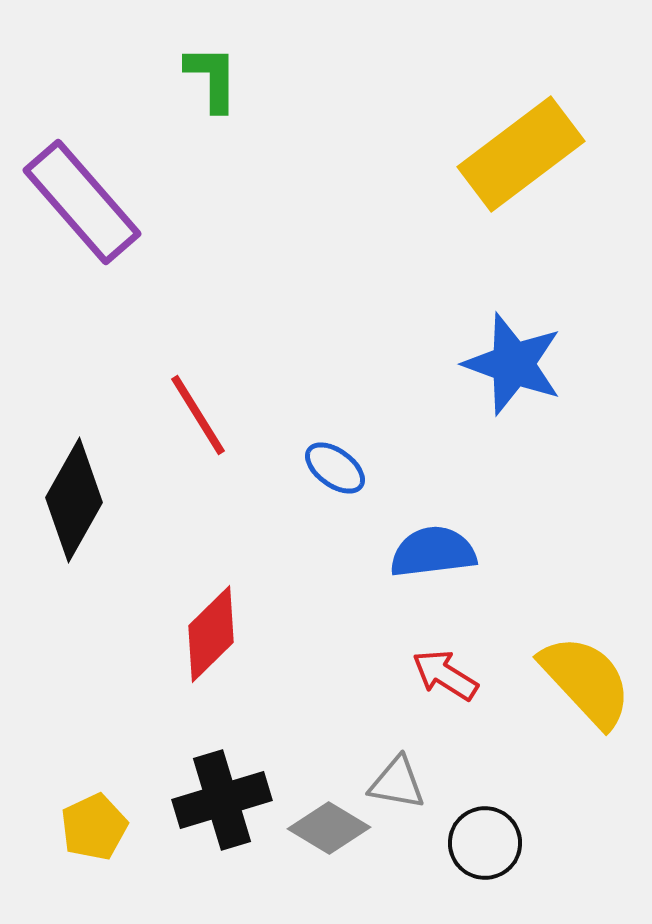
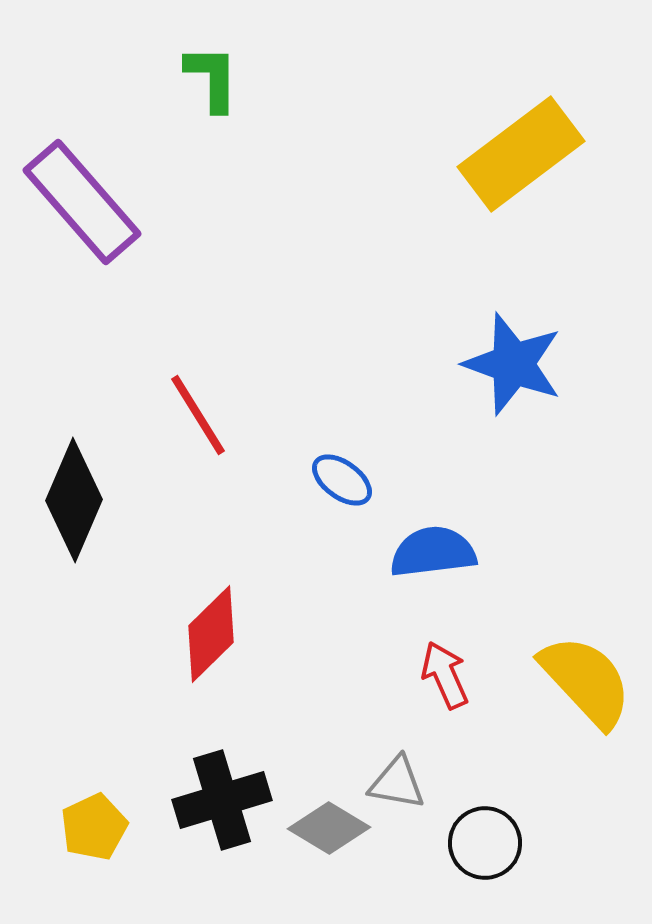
blue ellipse: moved 7 px right, 12 px down
black diamond: rotated 6 degrees counterclockwise
red arrow: rotated 34 degrees clockwise
